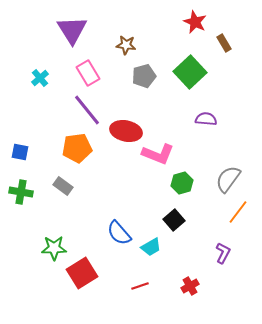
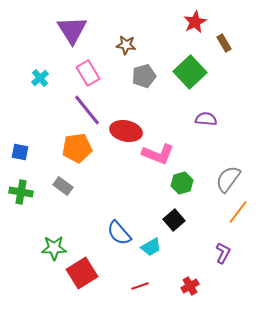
red star: rotated 20 degrees clockwise
